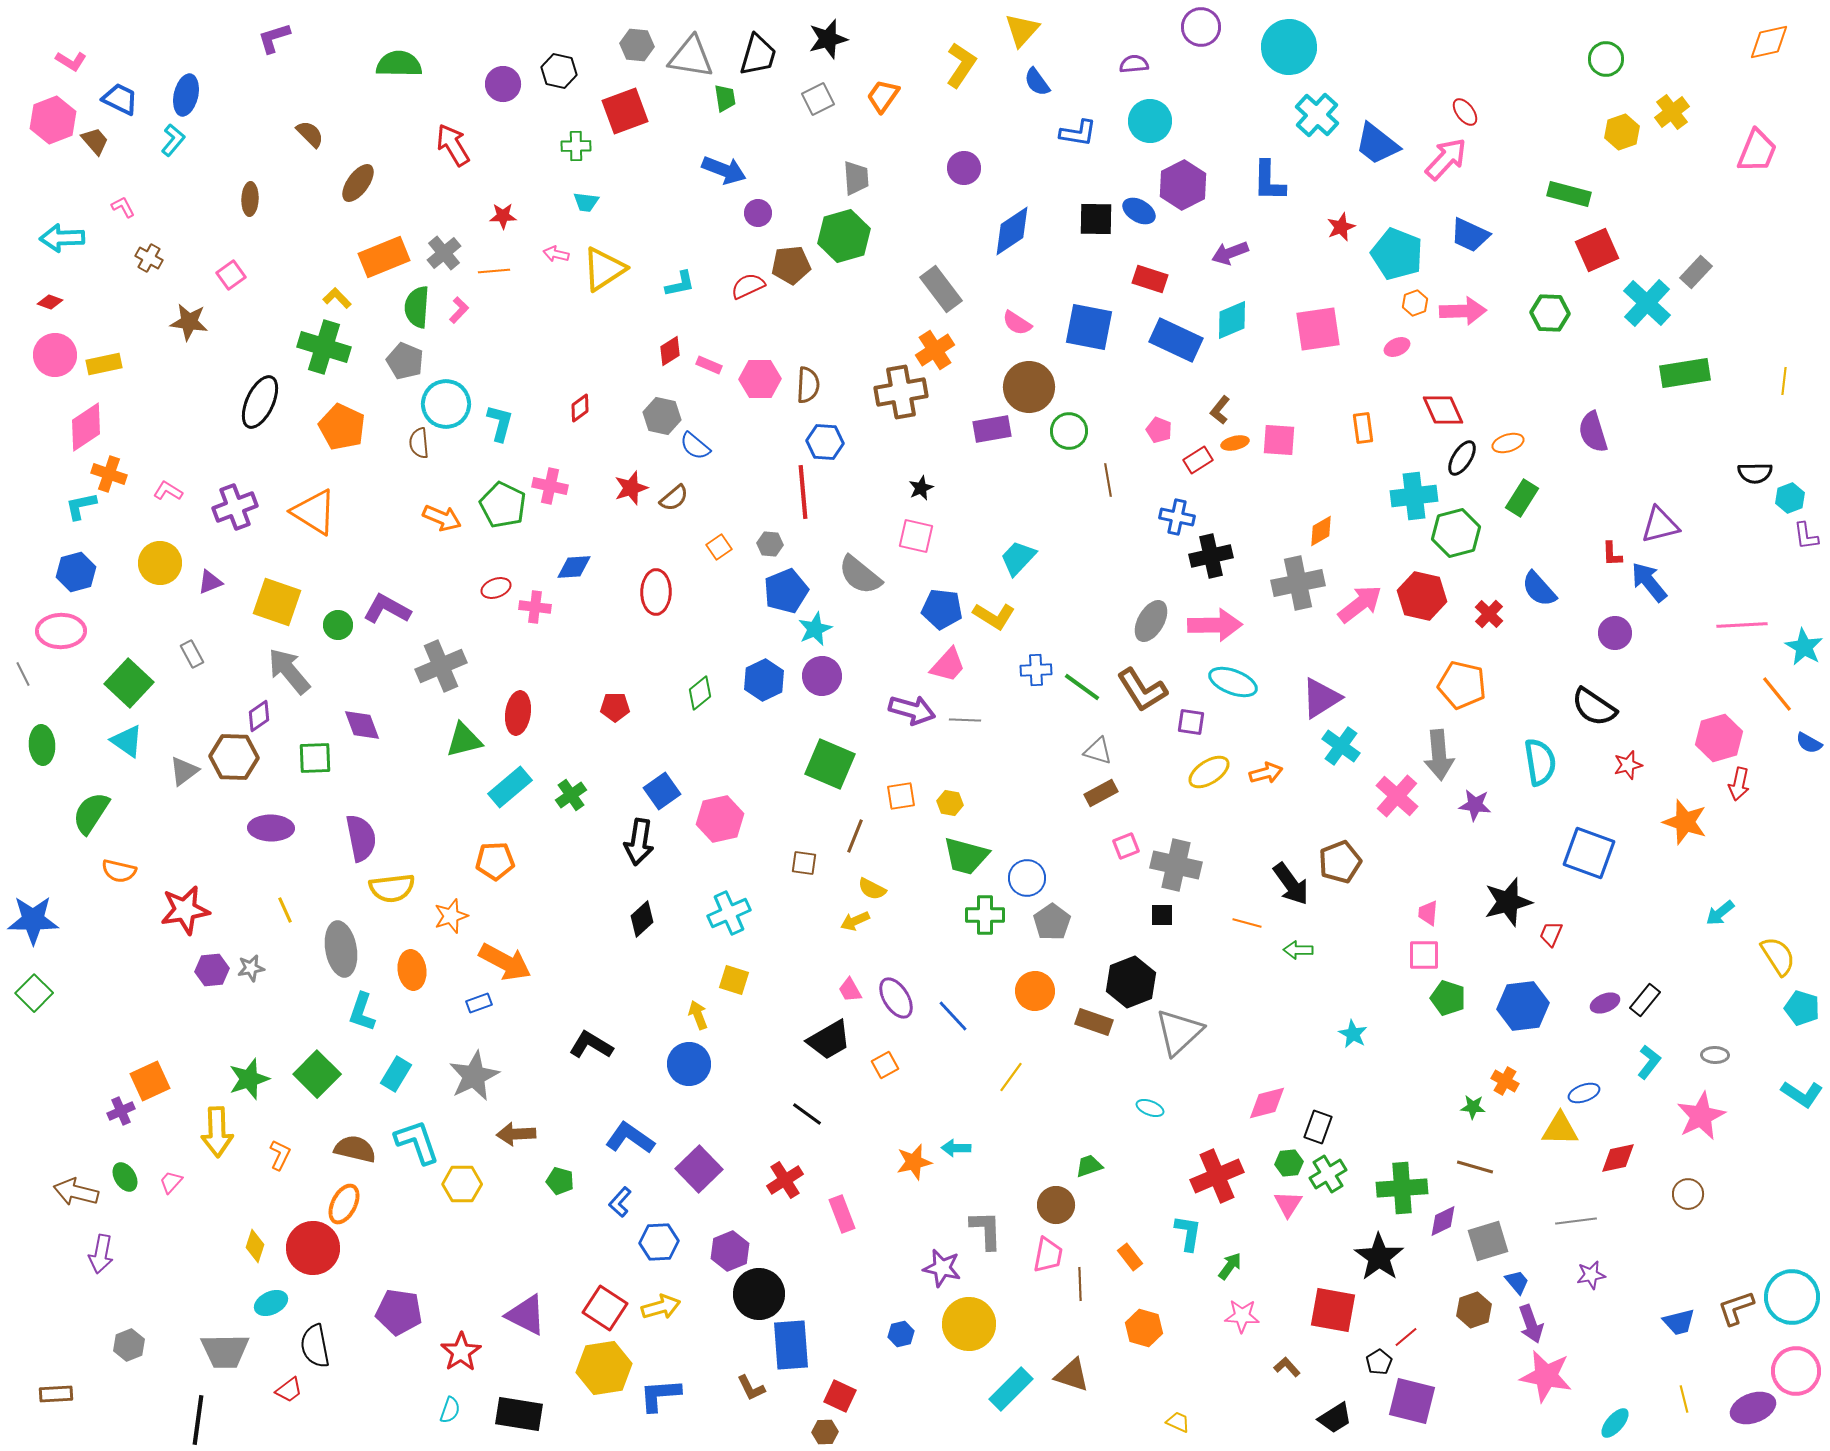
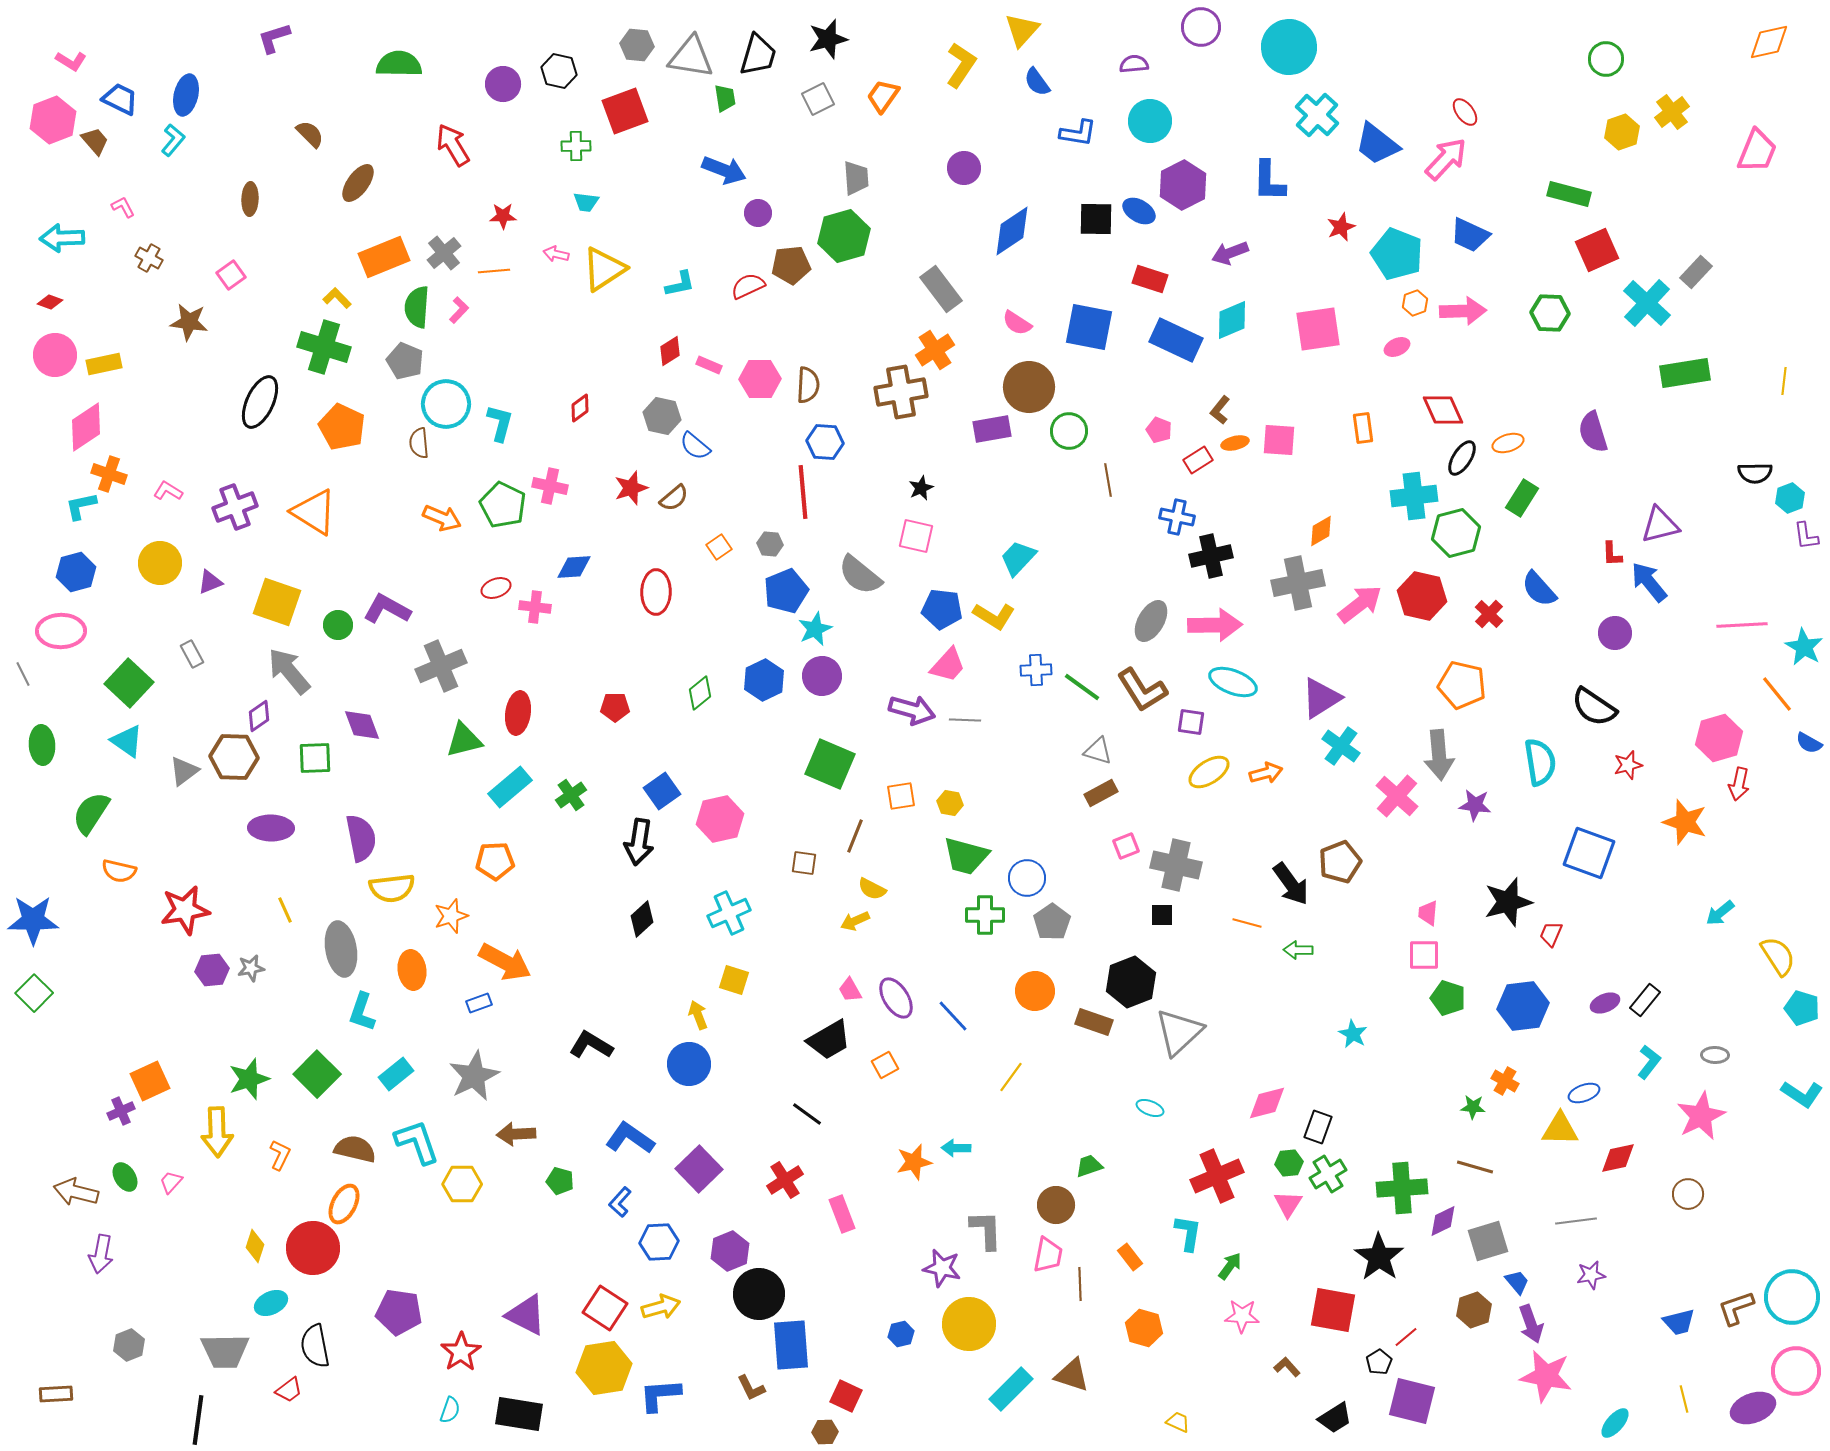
cyan rectangle at (396, 1074): rotated 20 degrees clockwise
red square at (840, 1396): moved 6 px right
